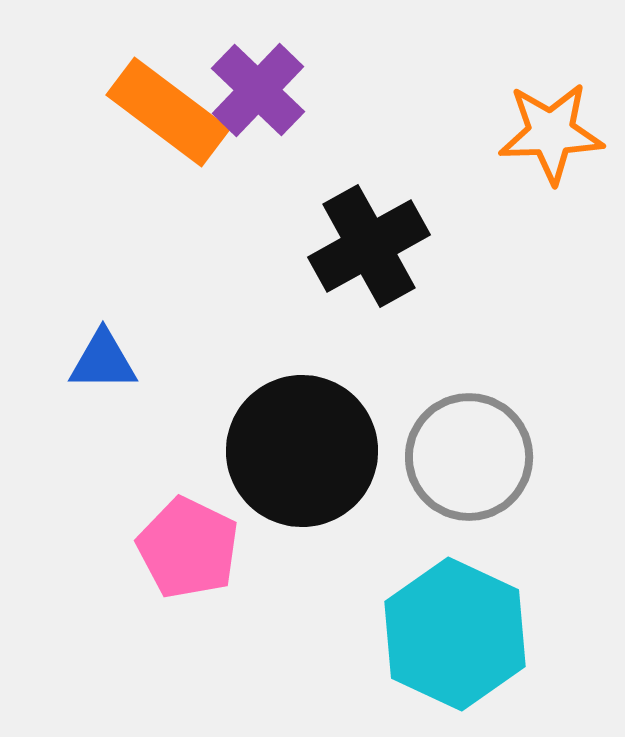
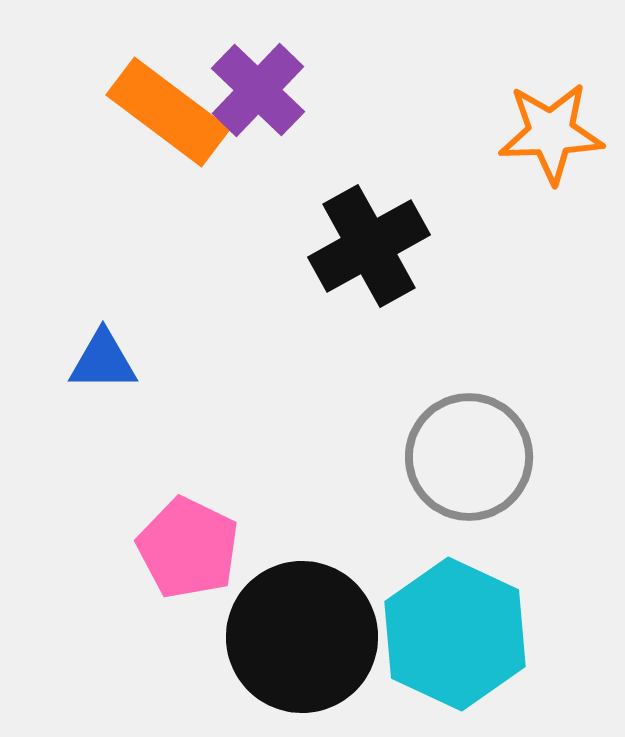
black circle: moved 186 px down
